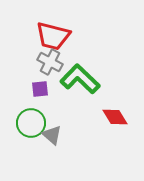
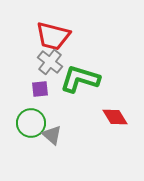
gray cross: rotated 10 degrees clockwise
green L-shape: rotated 27 degrees counterclockwise
